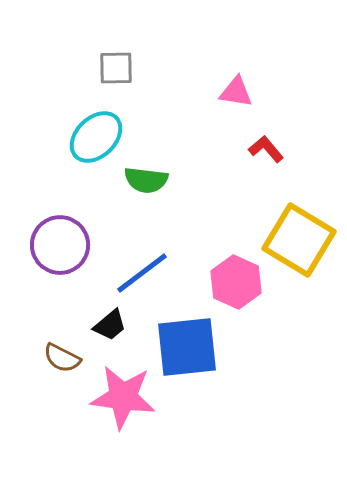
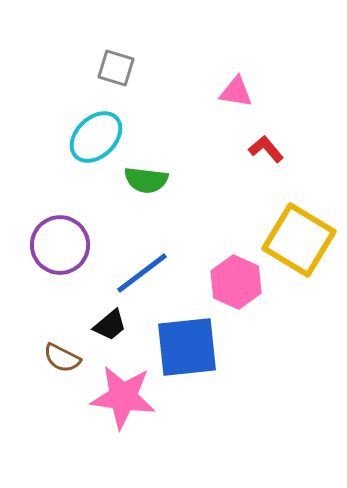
gray square: rotated 18 degrees clockwise
